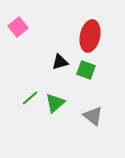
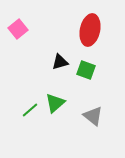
pink square: moved 2 px down
red ellipse: moved 6 px up
green line: moved 12 px down
